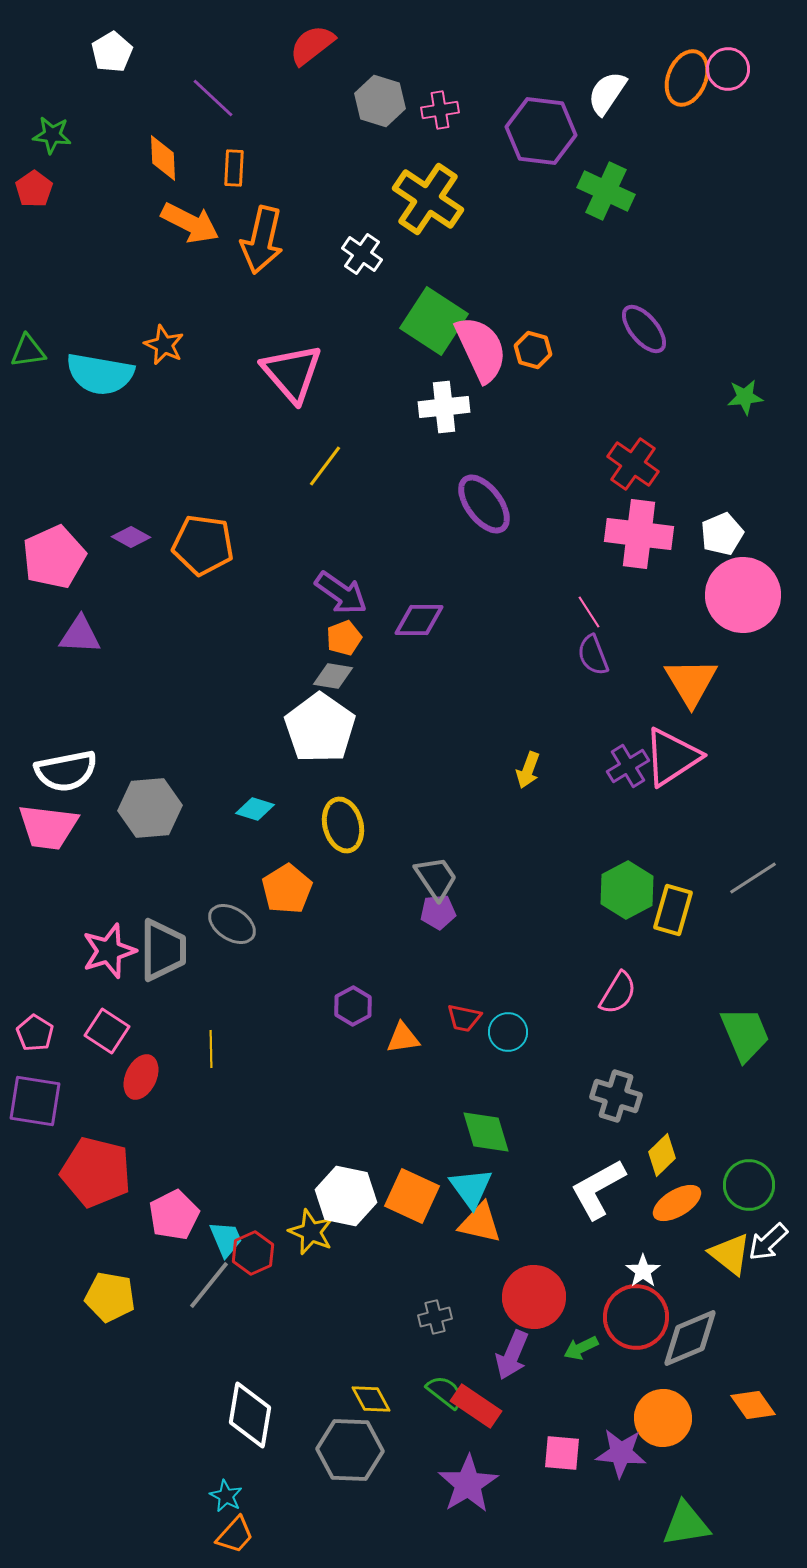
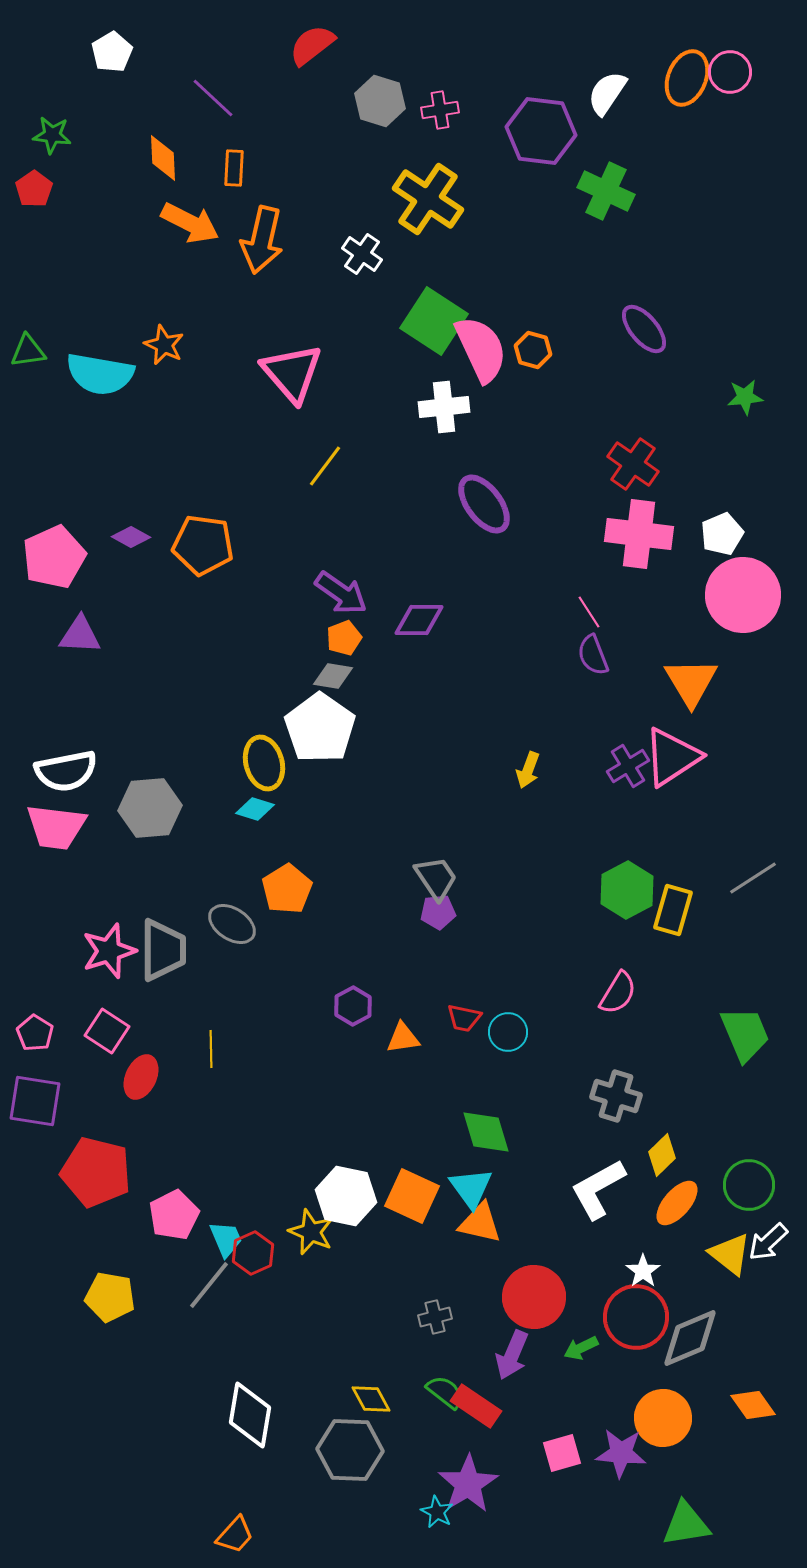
pink circle at (728, 69): moved 2 px right, 3 px down
yellow ellipse at (343, 825): moved 79 px left, 62 px up
pink trapezoid at (48, 827): moved 8 px right
orange ellipse at (677, 1203): rotated 18 degrees counterclockwise
pink square at (562, 1453): rotated 21 degrees counterclockwise
cyan star at (226, 1496): moved 211 px right, 16 px down
